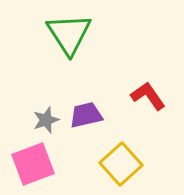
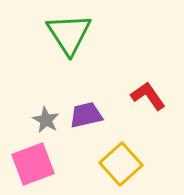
gray star: rotated 24 degrees counterclockwise
